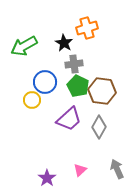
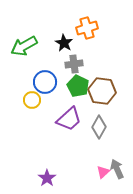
pink triangle: moved 23 px right, 2 px down
